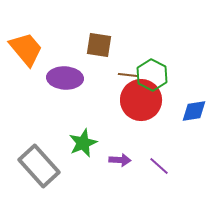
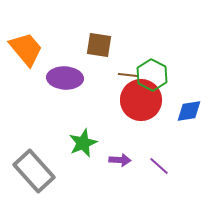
blue diamond: moved 5 px left
gray rectangle: moved 5 px left, 5 px down
